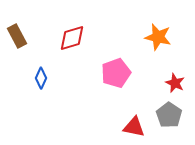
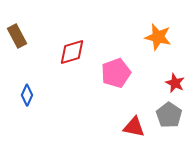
red diamond: moved 14 px down
blue diamond: moved 14 px left, 17 px down
